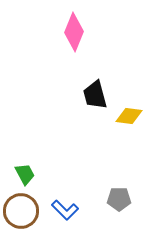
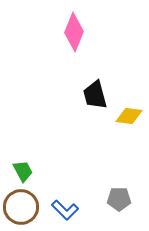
green trapezoid: moved 2 px left, 3 px up
brown circle: moved 4 px up
